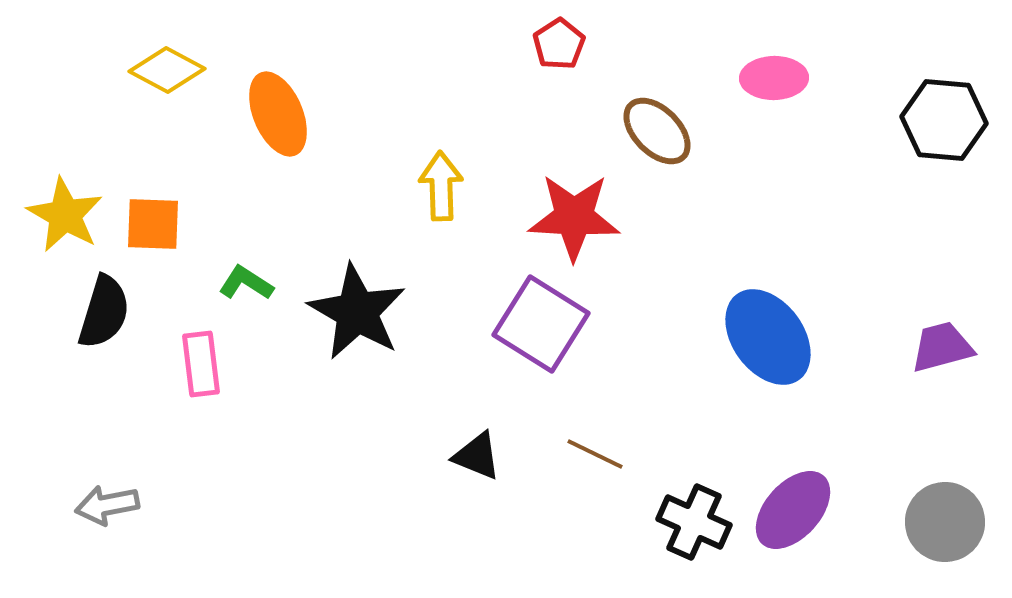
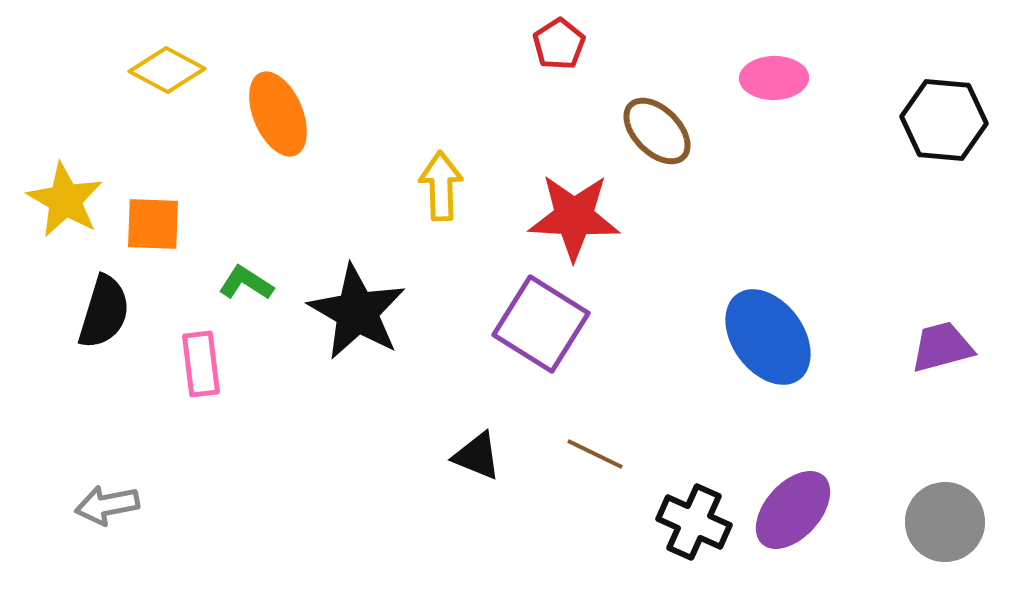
yellow star: moved 15 px up
